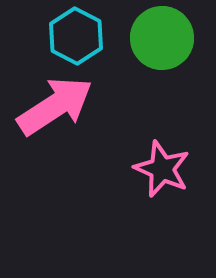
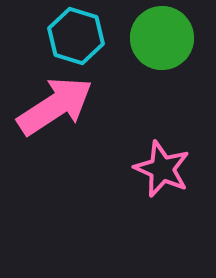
cyan hexagon: rotated 10 degrees counterclockwise
